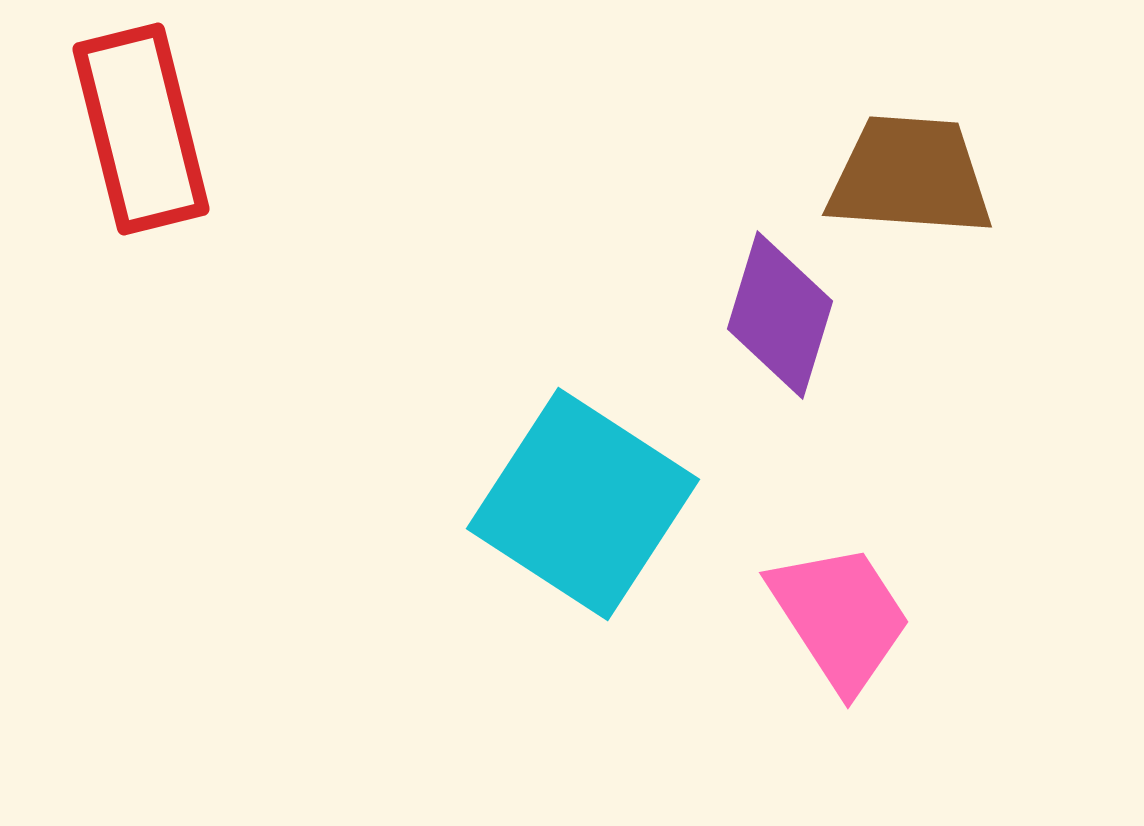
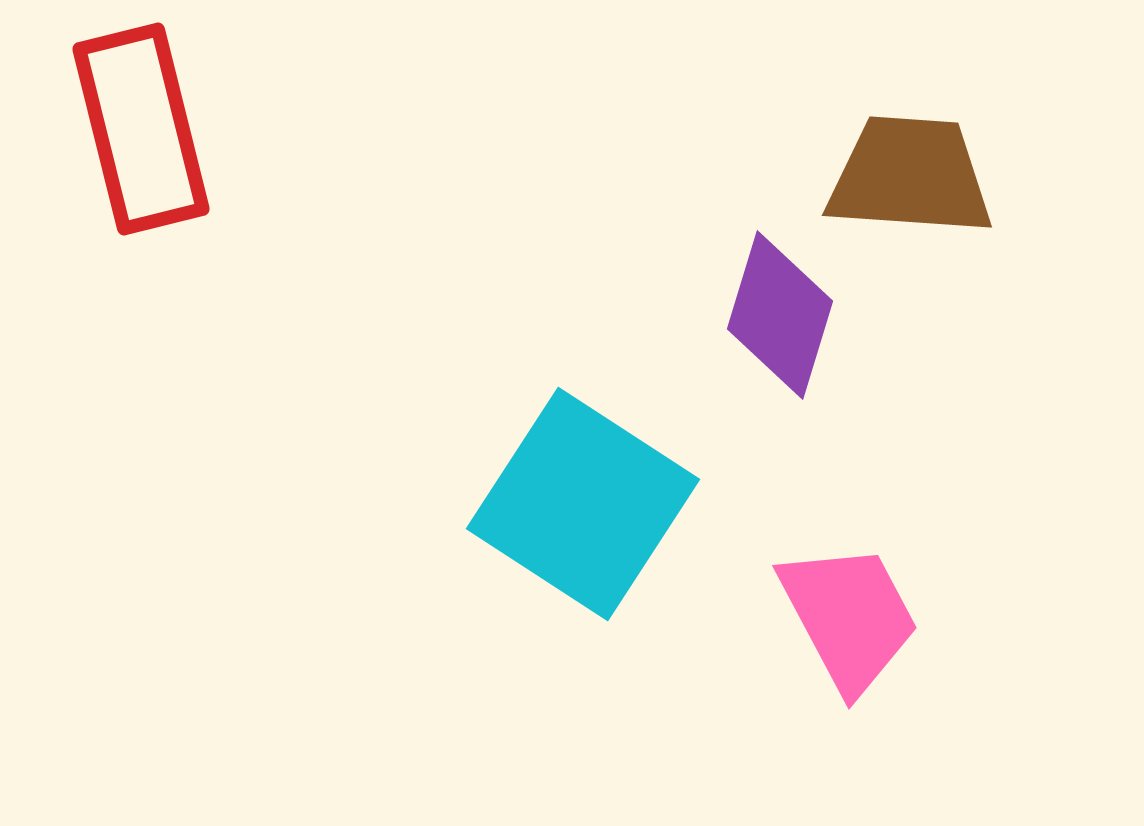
pink trapezoid: moved 9 px right; rotated 5 degrees clockwise
